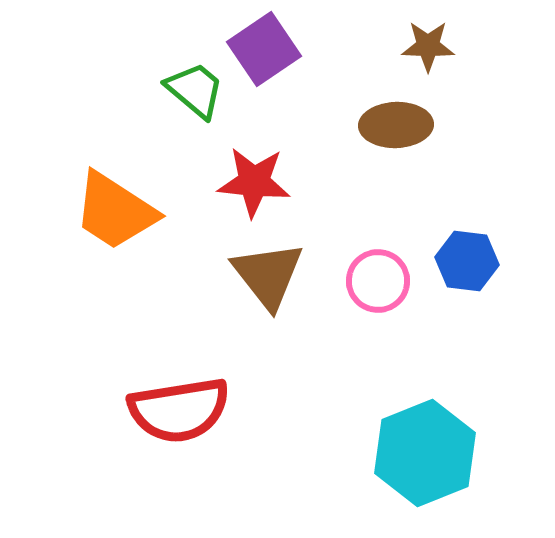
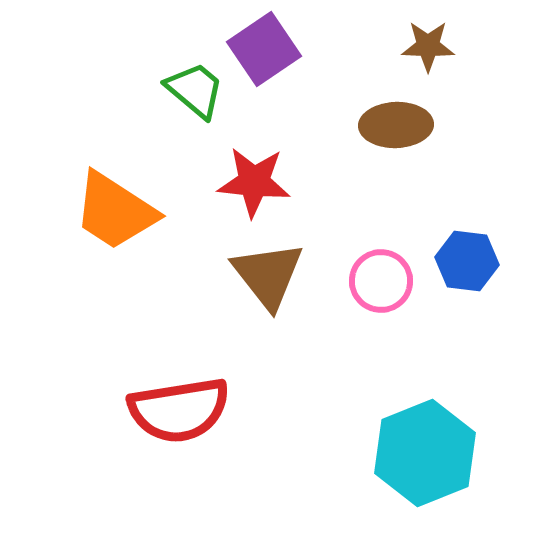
pink circle: moved 3 px right
